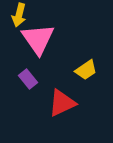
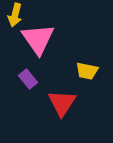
yellow arrow: moved 4 px left
yellow trapezoid: moved 1 px right, 1 px down; rotated 45 degrees clockwise
red triangle: rotated 32 degrees counterclockwise
